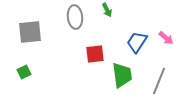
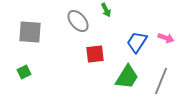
green arrow: moved 1 px left
gray ellipse: moved 3 px right, 4 px down; rotated 35 degrees counterclockwise
gray square: rotated 10 degrees clockwise
pink arrow: rotated 21 degrees counterclockwise
green trapezoid: moved 5 px right, 2 px down; rotated 40 degrees clockwise
gray line: moved 2 px right
